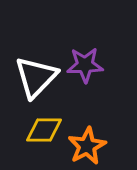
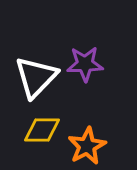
purple star: moved 1 px up
yellow diamond: moved 2 px left
